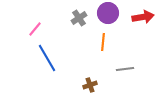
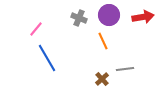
purple circle: moved 1 px right, 2 px down
gray cross: rotated 35 degrees counterclockwise
pink line: moved 1 px right
orange line: moved 1 px up; rotated 30 degrees counterclockwise
brown cross: moved 12 px right, 6 px up; rotated 24 degrees counterclockwise
